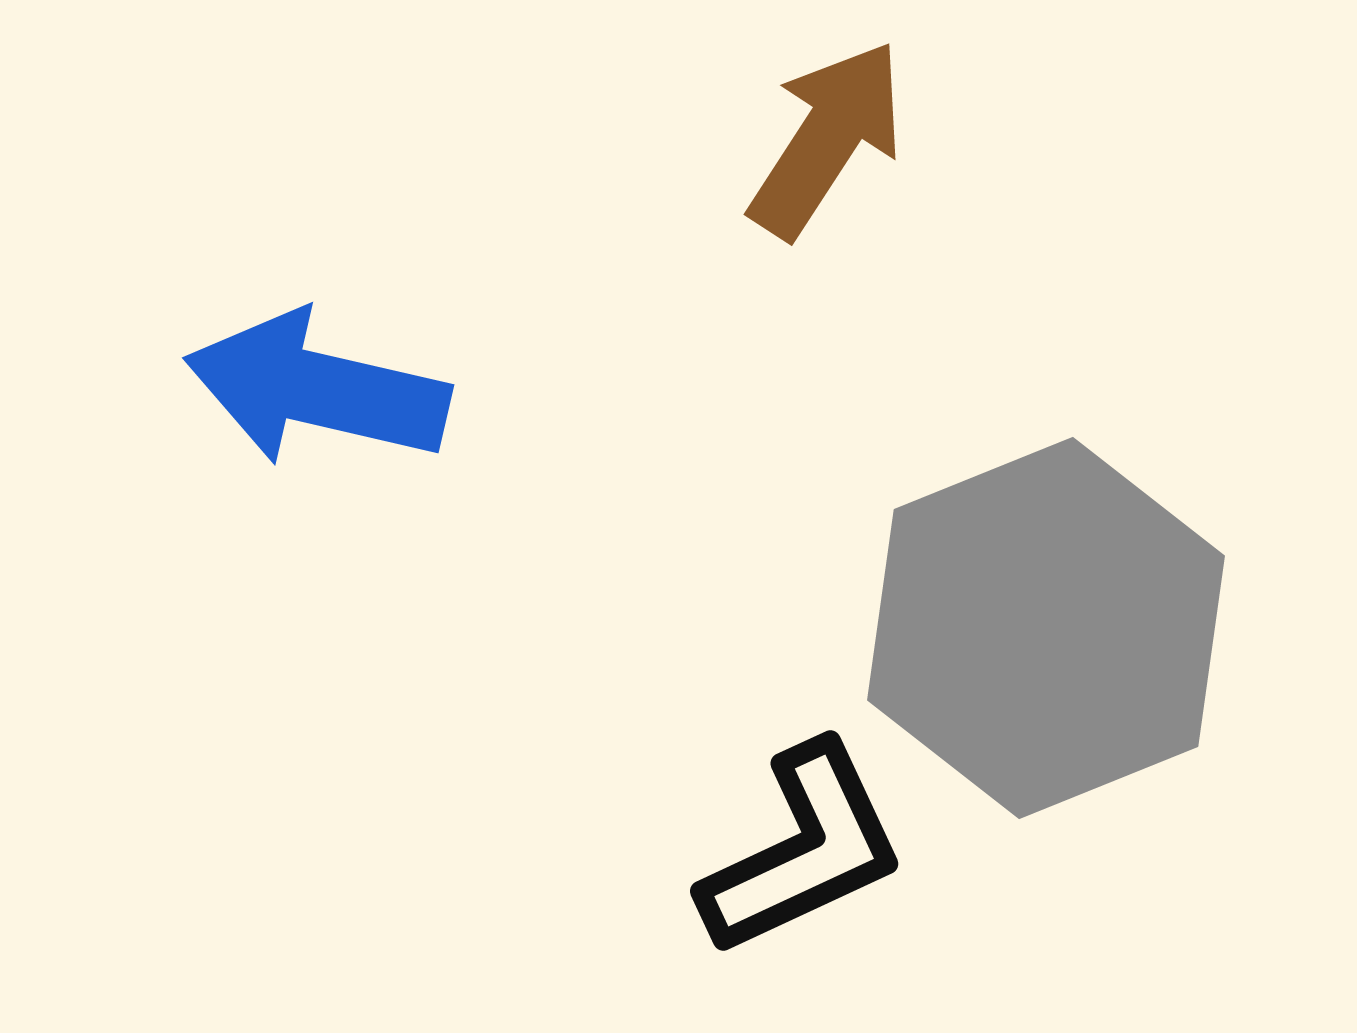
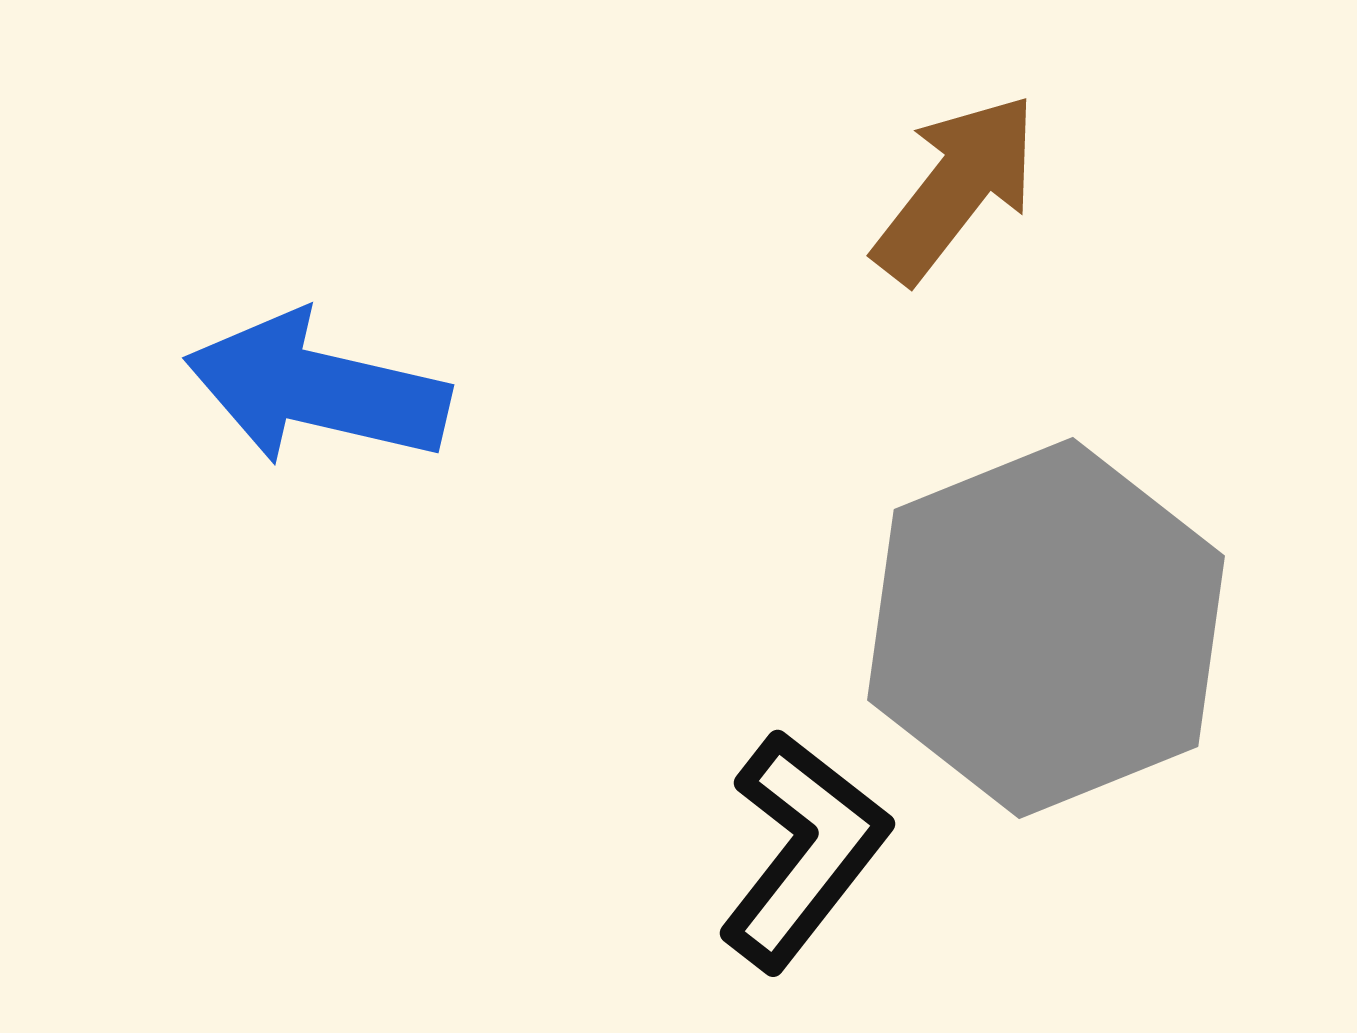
brown arrow: moved 129 px right, 49 px down; rotated 5 degrees clockwise
black L-shape: rotated 27 degrees counterclockwise
